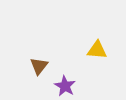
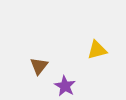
yellow triangle: rotated 20 degrees counterclockwise
